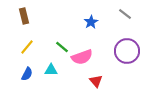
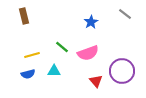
yellow line: moved 5 px right, 8 px down; rotated 35 degrees clockwise
purple circle: moved 5 px left, 20 px down
pink semicircle: moved 6 px right, 4 px up
cyan triangle: moved 3 px right, 1 px down
blue semicircle: moved 1 px right; rotated 48 degrees clockwise
